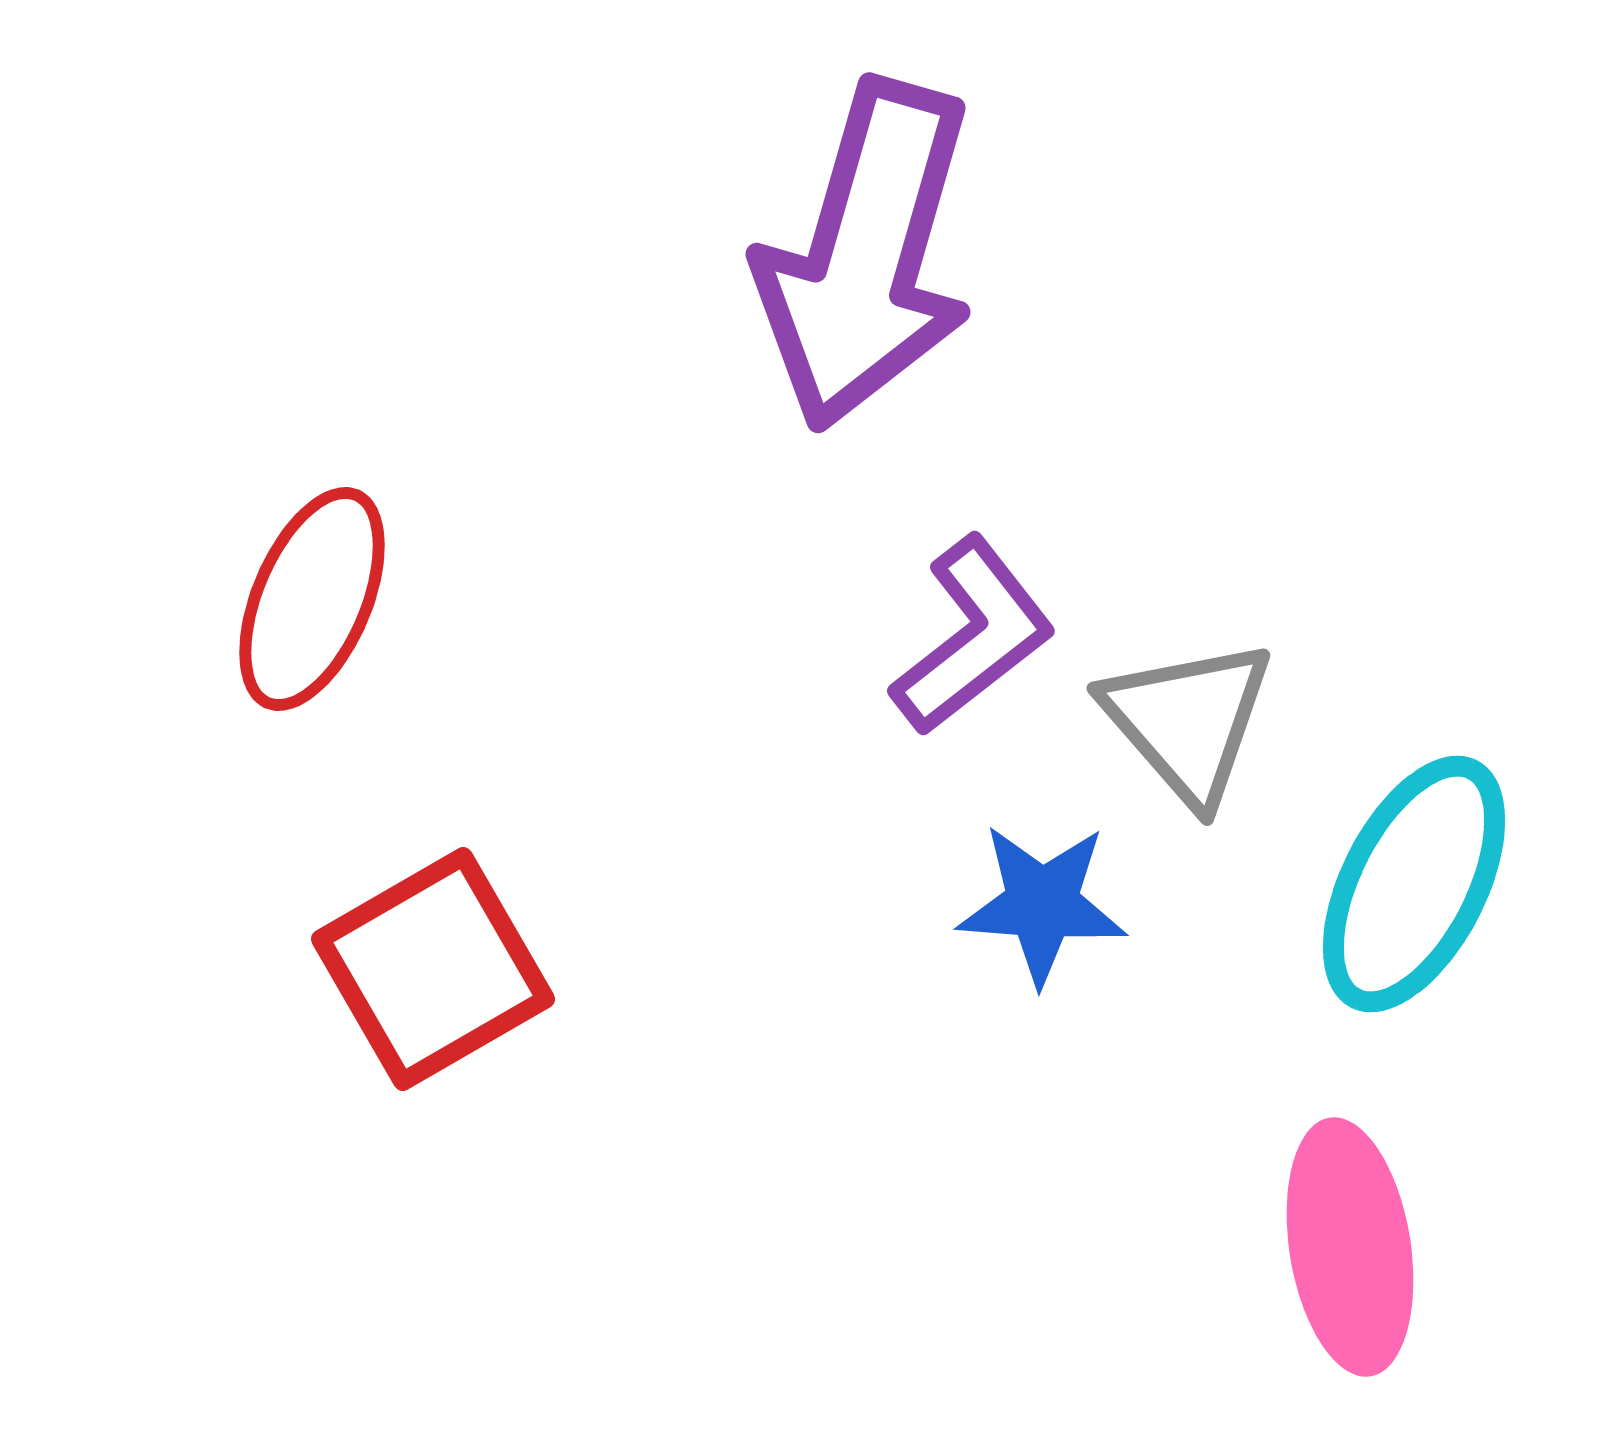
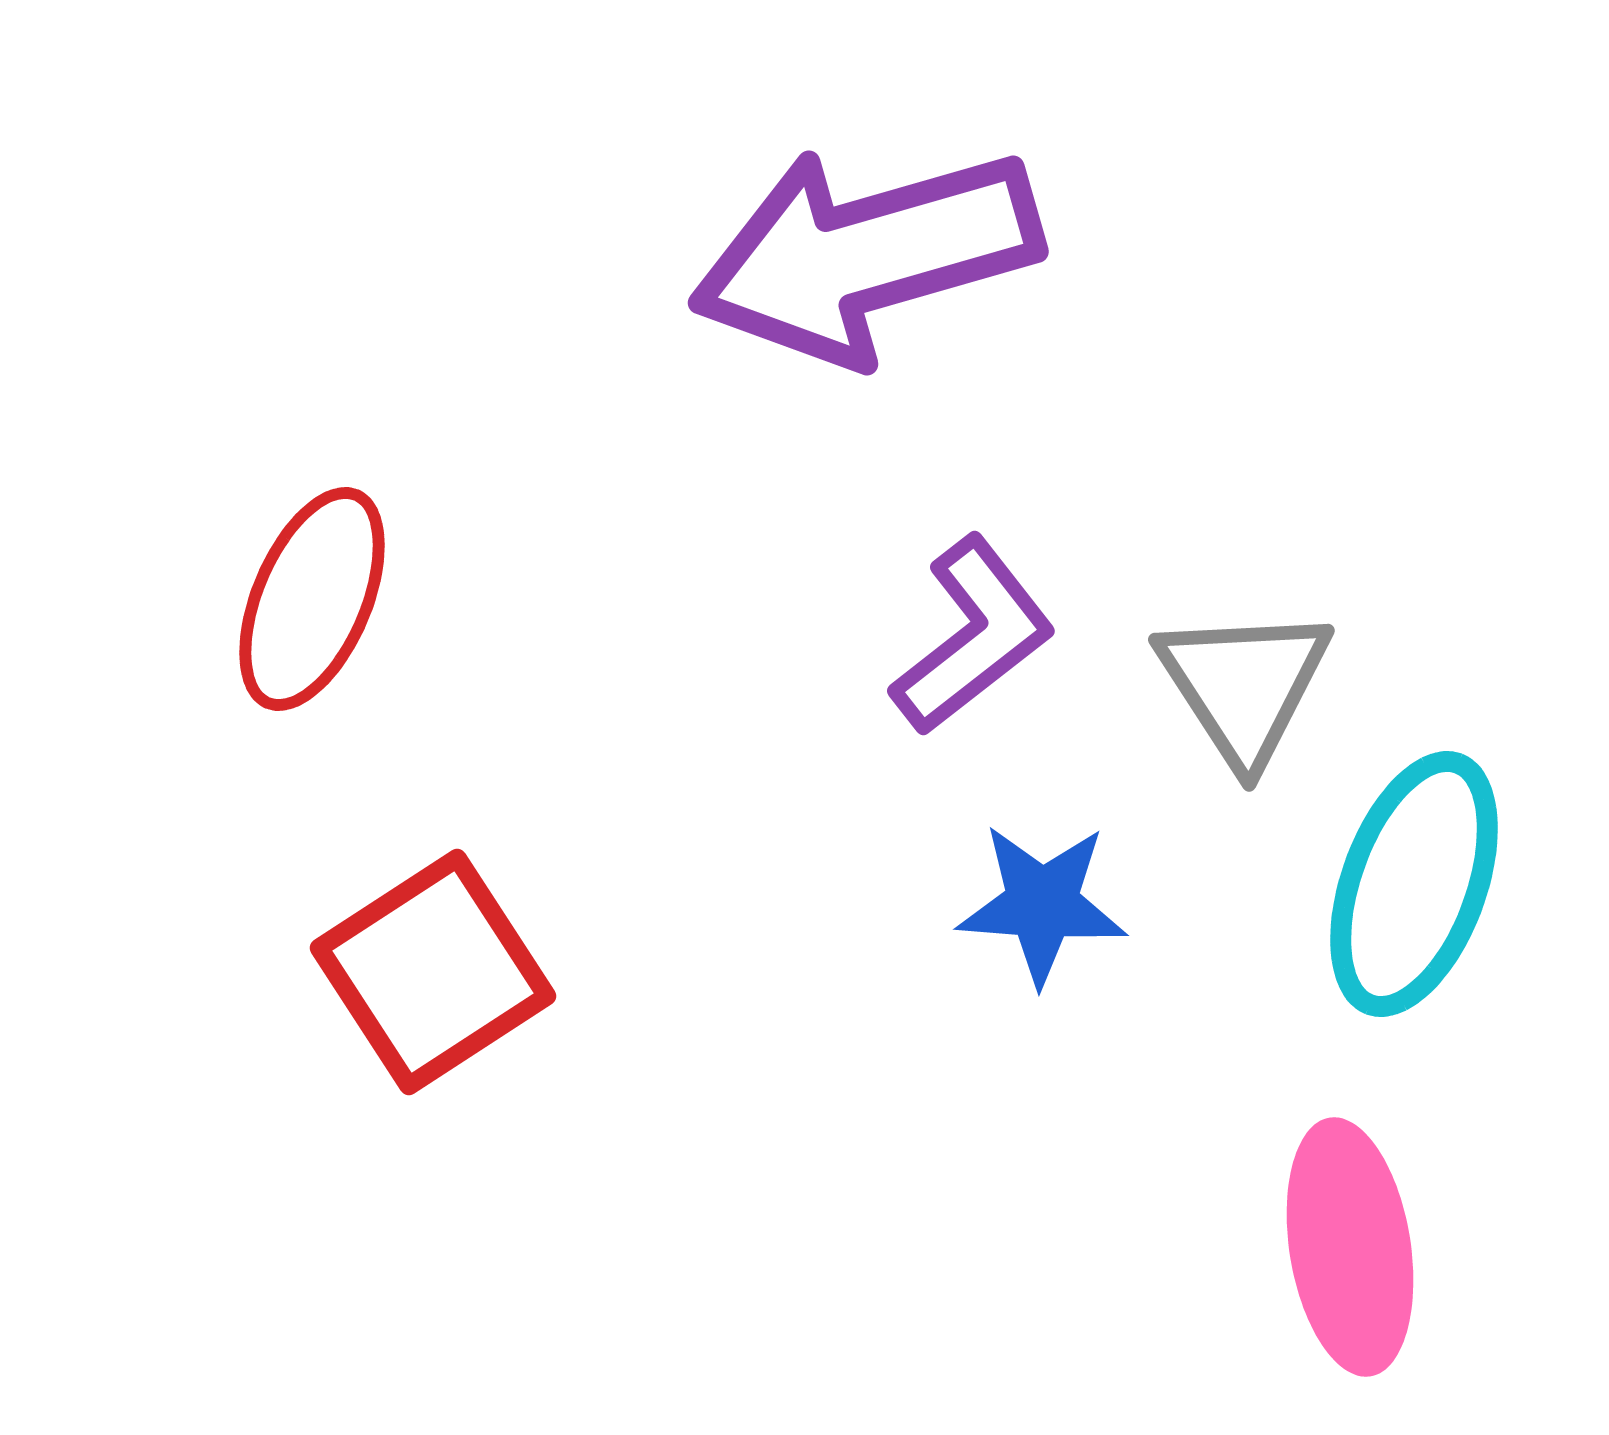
purple arrow: rotated 58 degrees clockwise
gray triangle: moved 56 px right, 36 px up; rotated 8 degrees clockwise
cyan ellipse: rotated 7 degrees counterclockwise
red square: moved 3 px down; rotated 3 degrees counterclockwise
